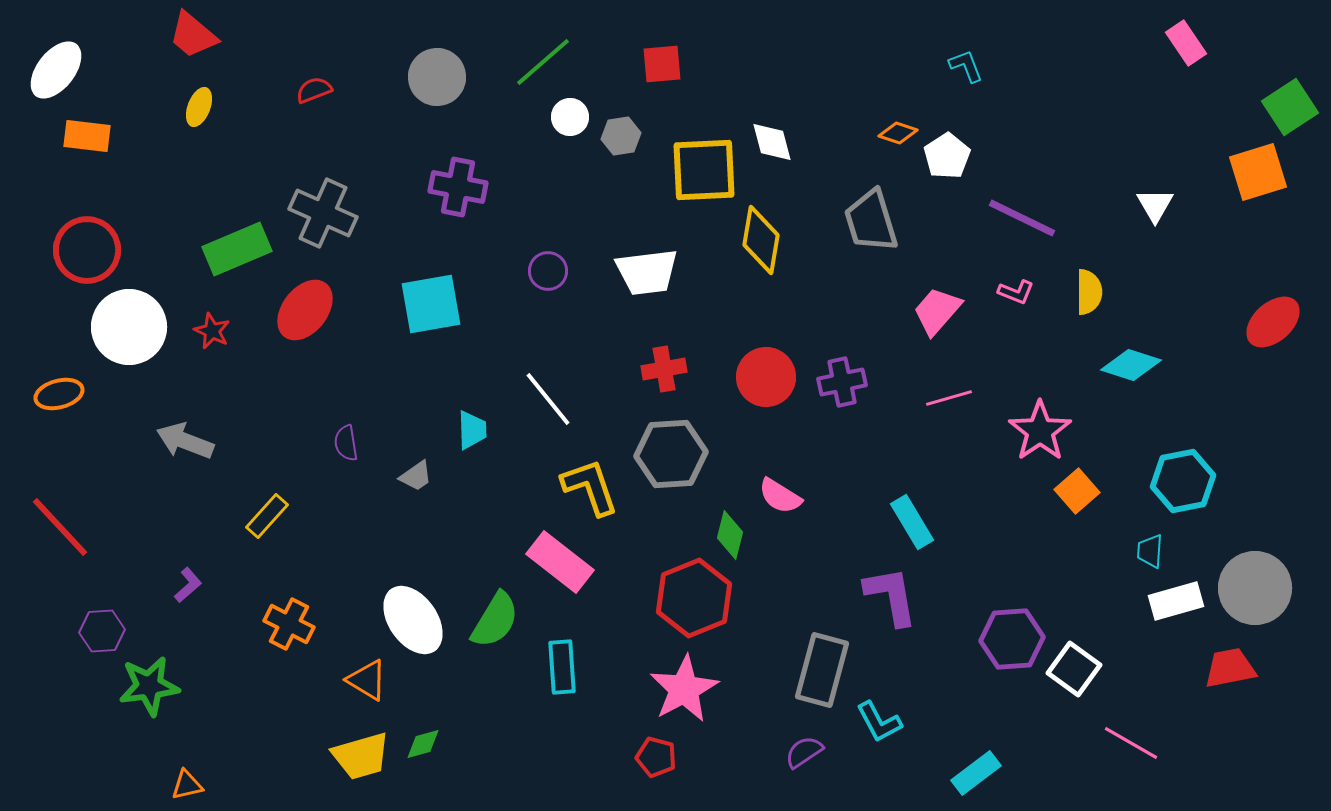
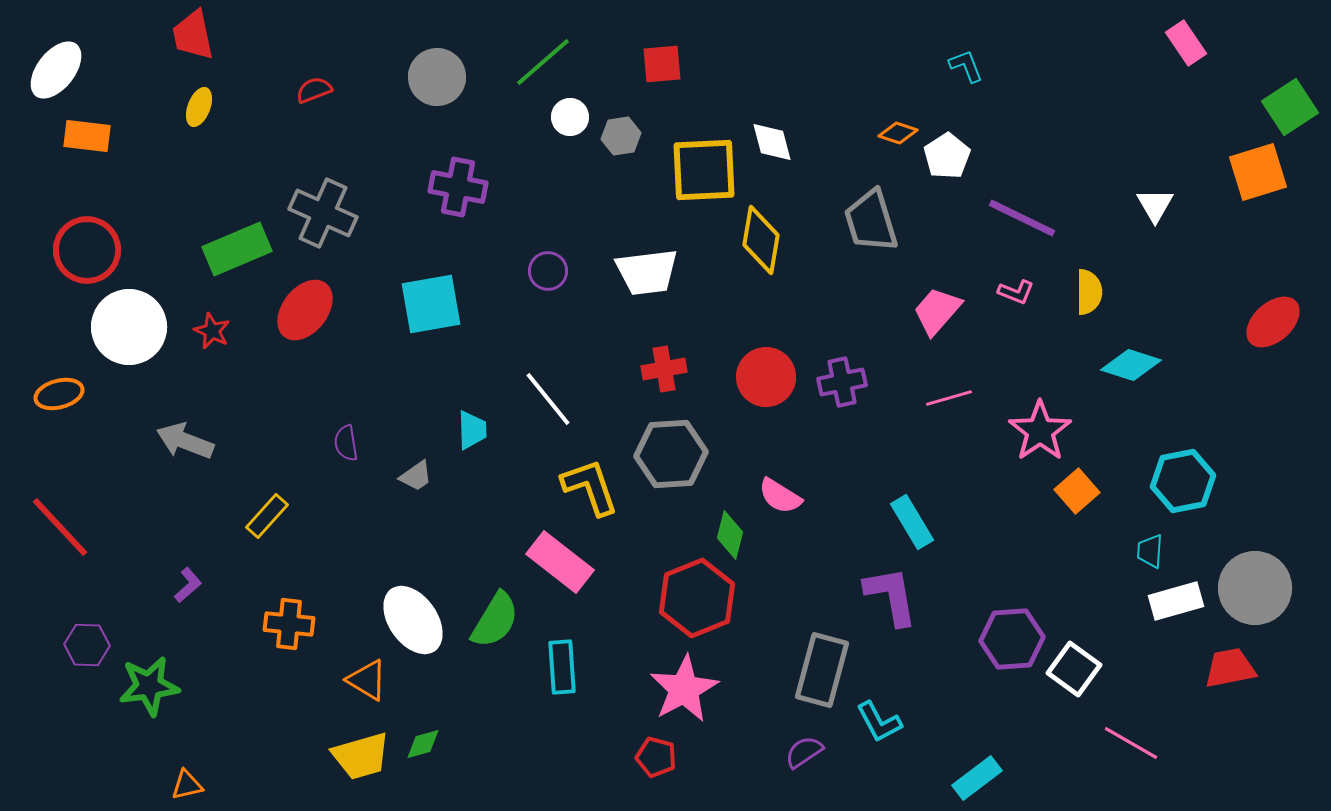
red trapezoid at (193, 35): rotated 38 degrees clockwise
red hexagon at (694, 598): moved 3 px right
orange cross at (289, 624): rotated 21 degrees counterclockwise
purple hexagon at (102, 631): moved 15 px left, 14 px down; rotated 6 degrees clockwise
cyan rectangle at (976, 773): moved 1 px right, 5 px down
